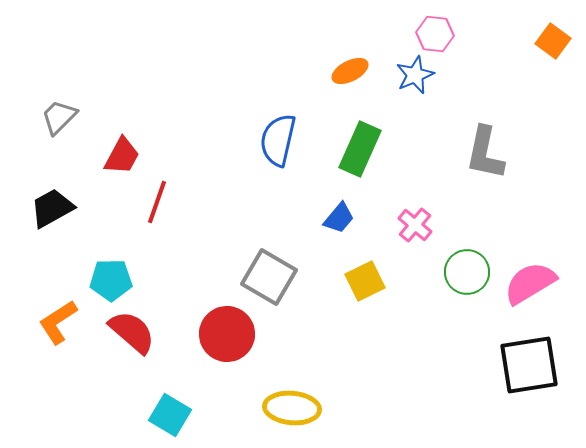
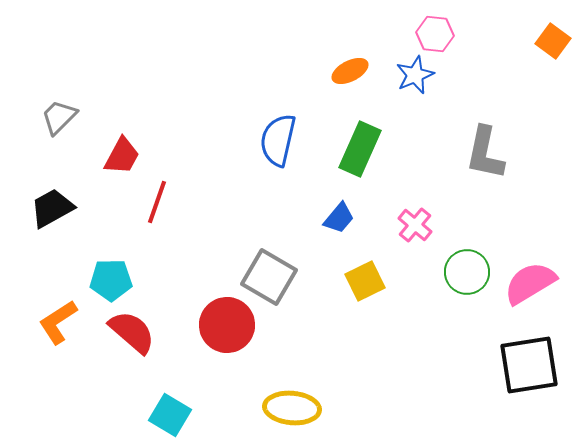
red circle: moved 9 px up
